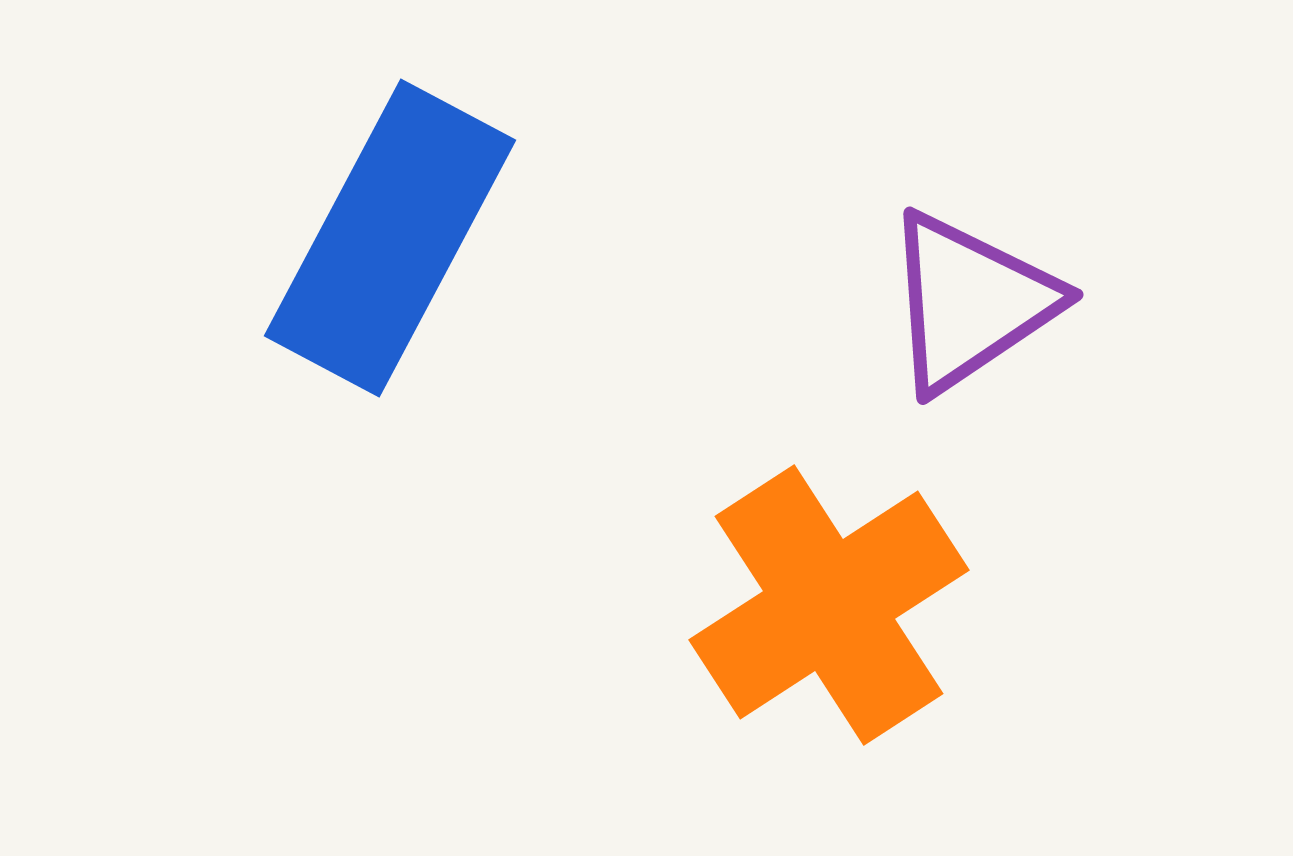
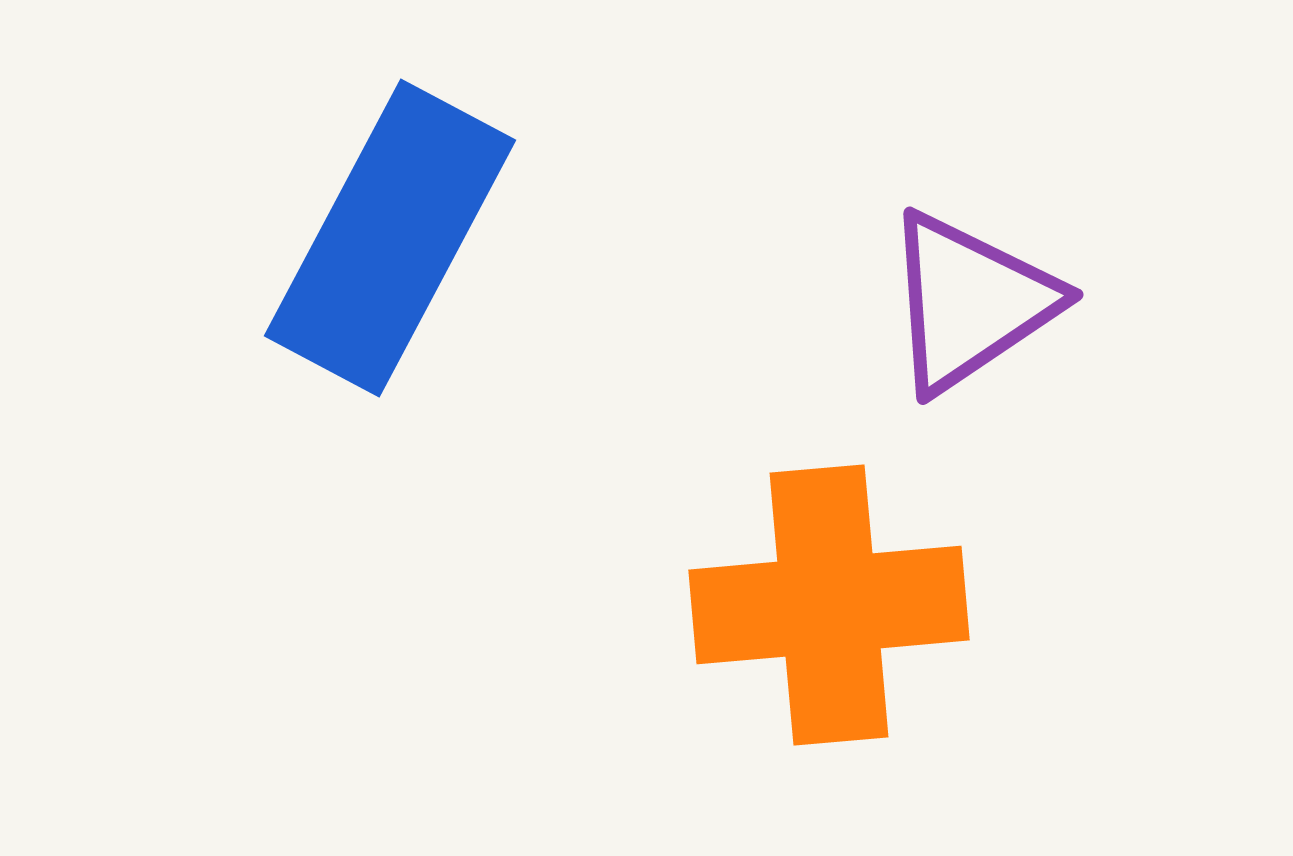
orange cross: rotated 28 degrees clockwise
